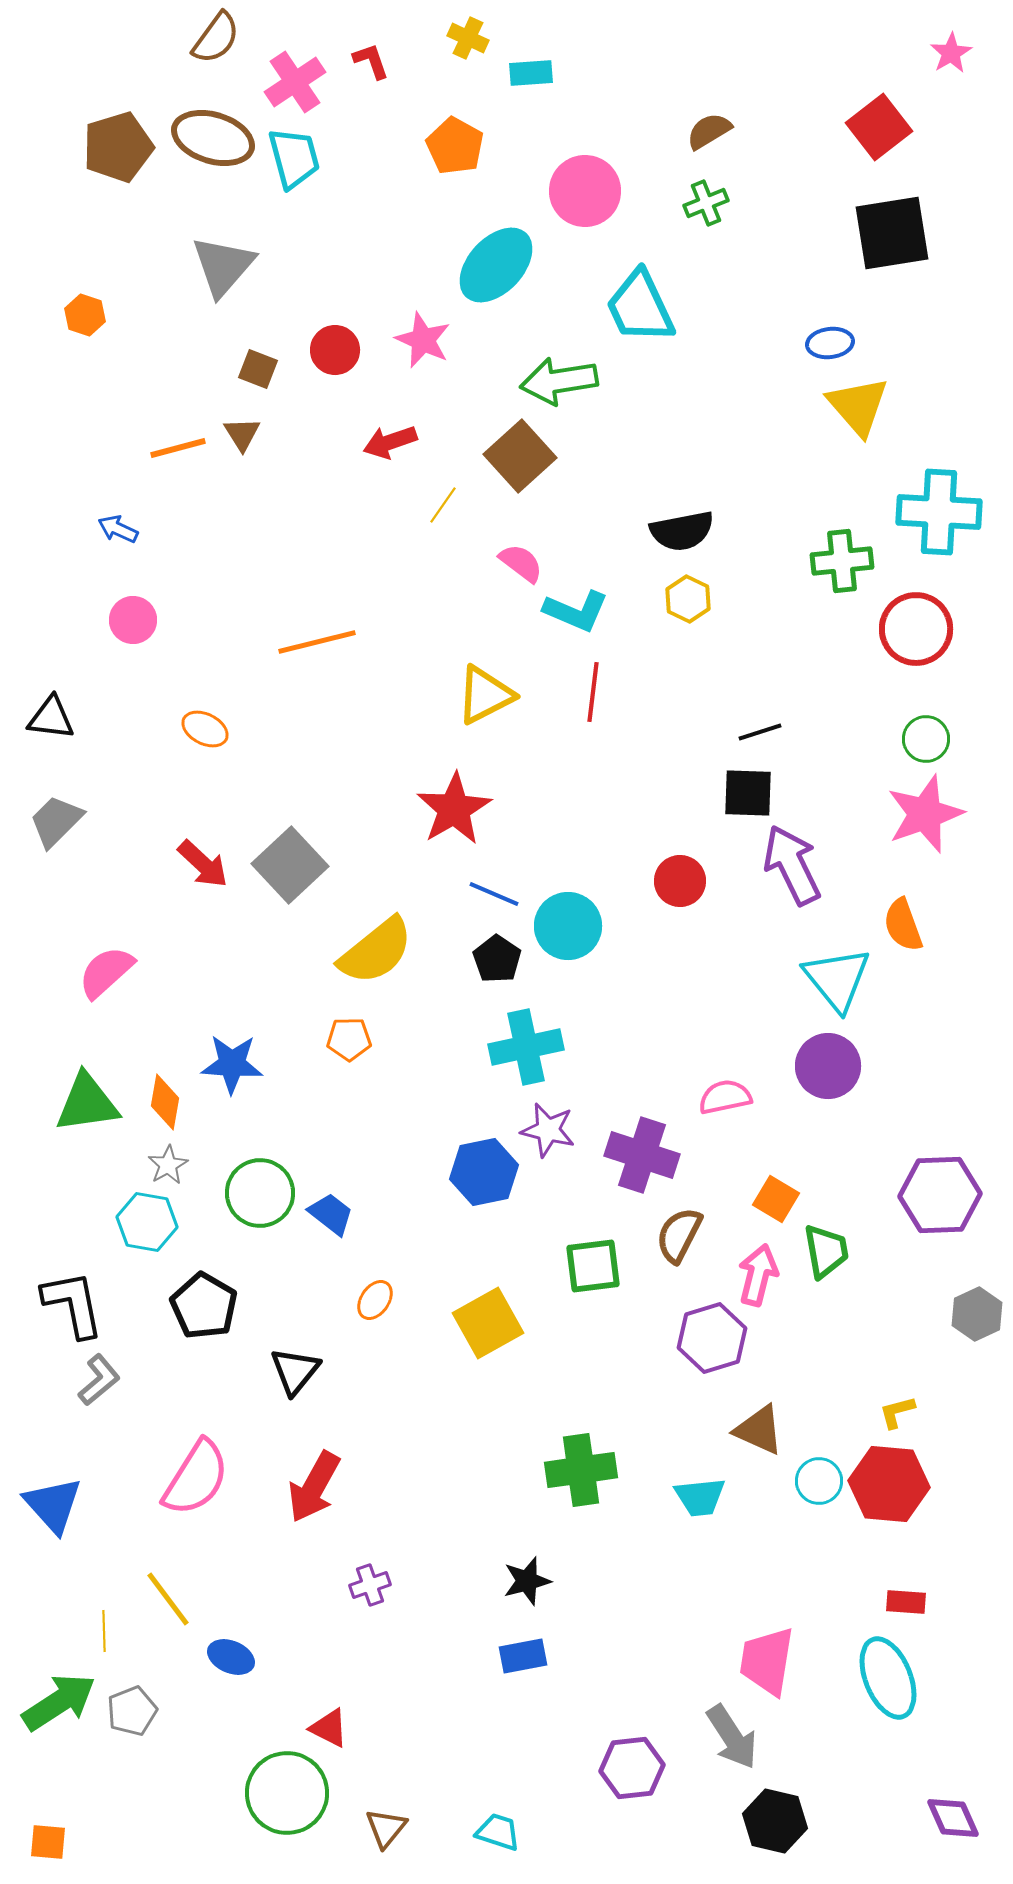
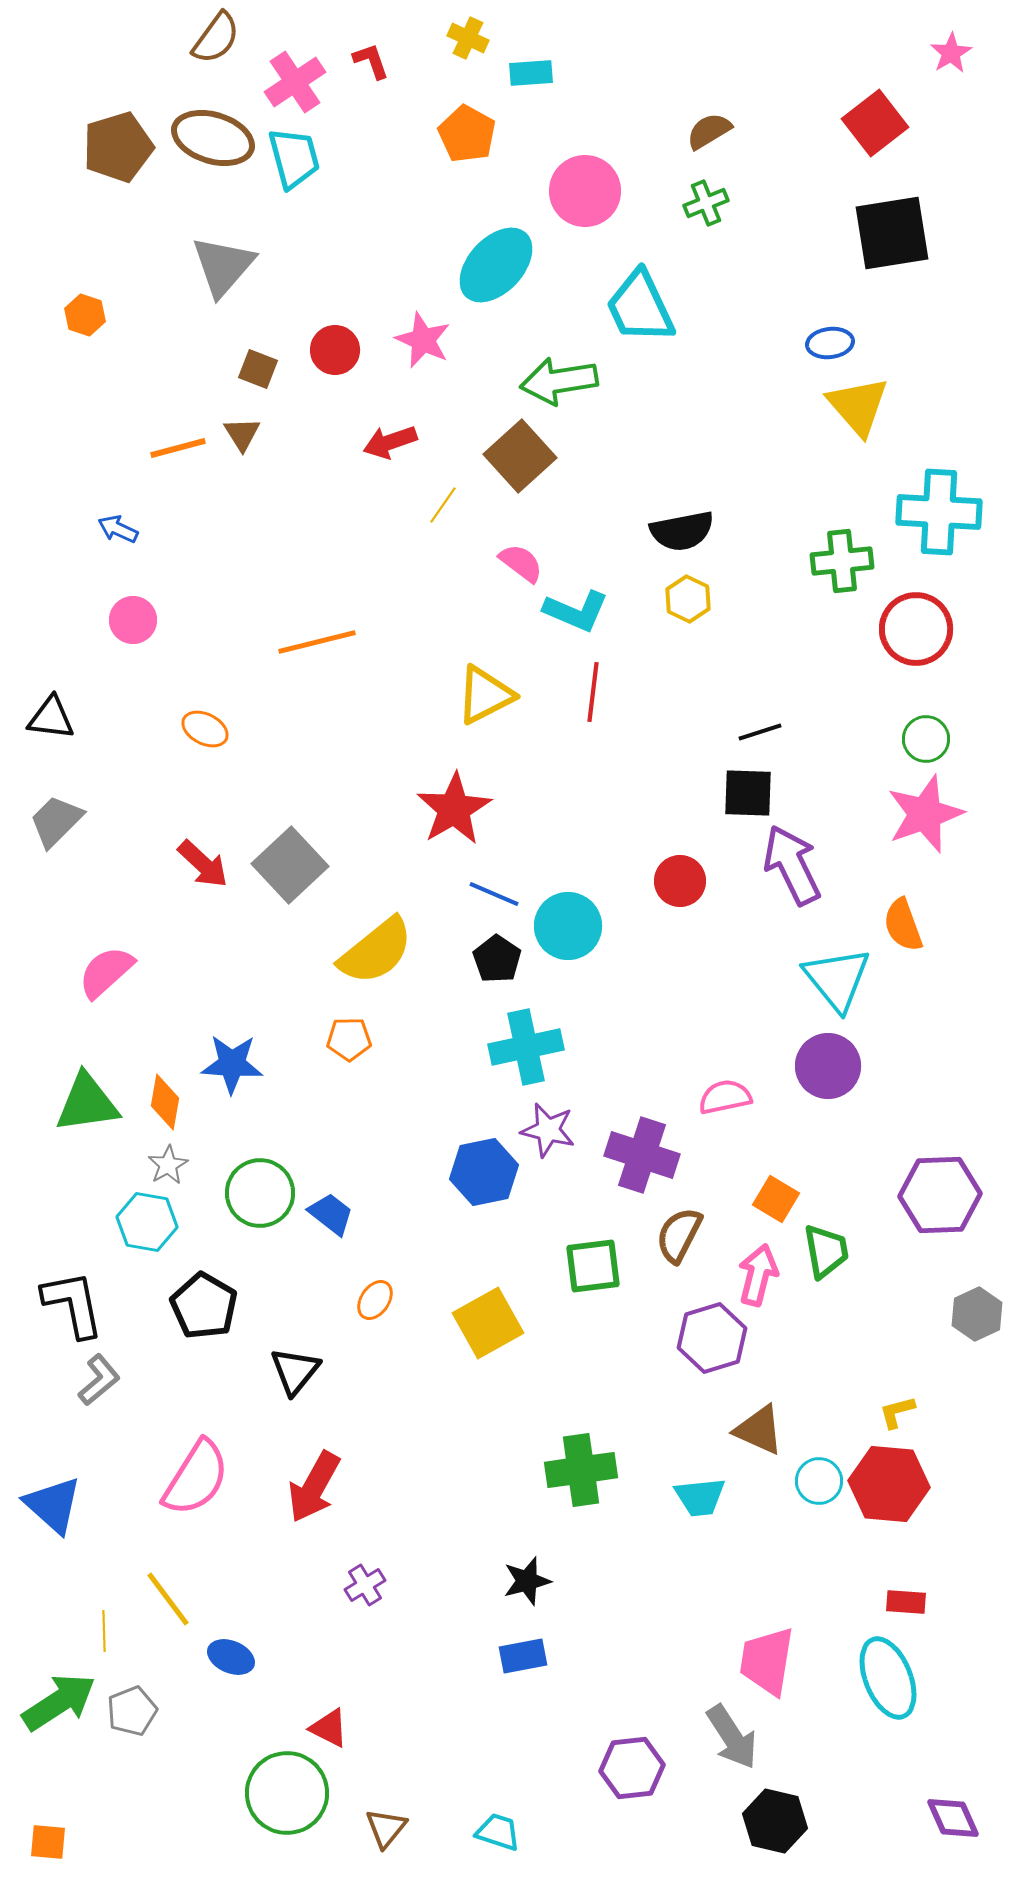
red square at (879, 127): moved 4 px left, 4 px up
orange pentagon at (455, 146): moved 12 px right, 12 px up
blue triangle at (53, 1505): rotated 6 degrees counterclockwise
purple cross at (370, 1585): moved 5 px left; rotated 12 degrees counterclockwise
